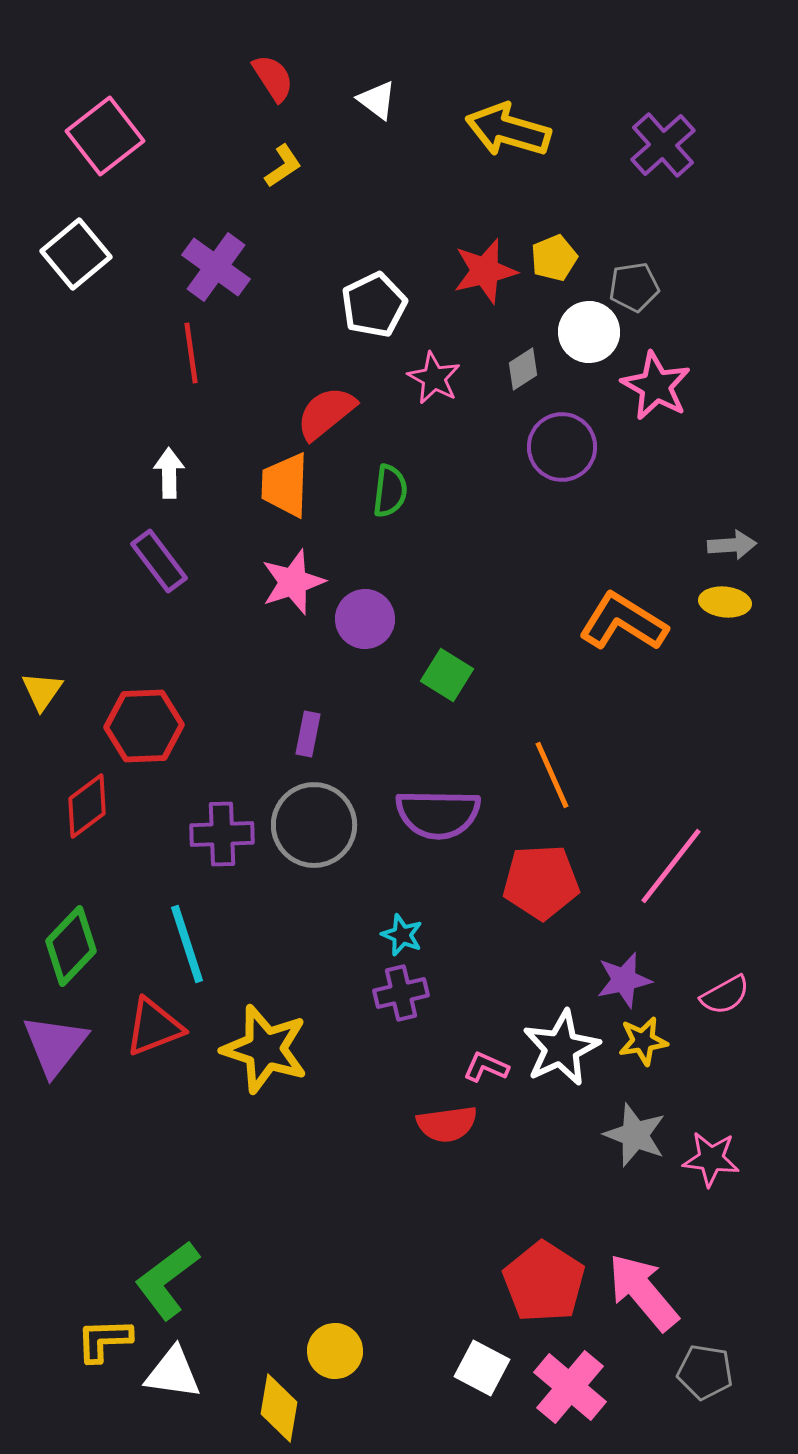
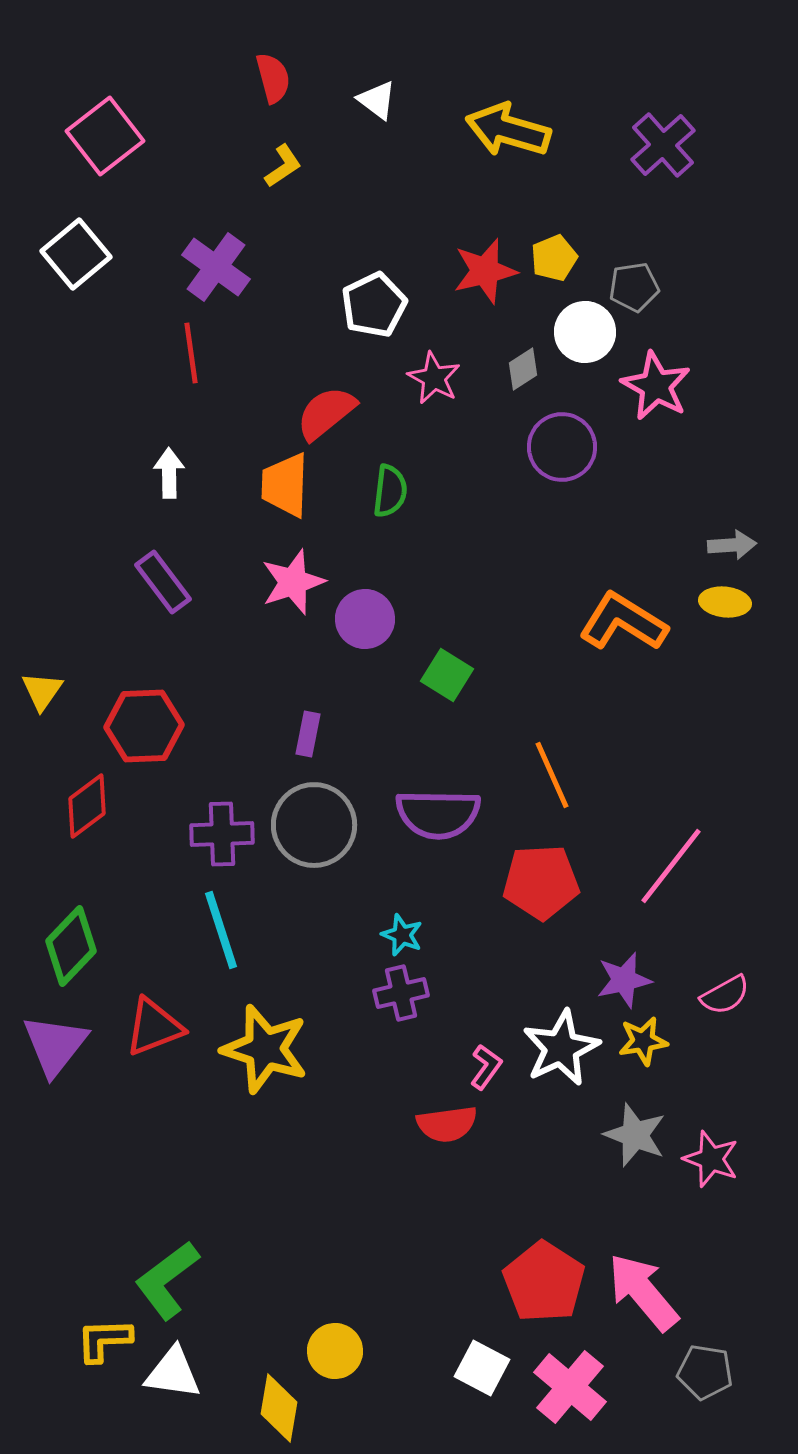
red semicircle at (273, 78): rotated 18 degrees clockwise
white circle at (589, 332): moved 4 px left
purple rectangle at (159, 561): moved 4 px right, 21 px down
cyan line at (187, 944): moved 34 px right, 14 px up
pink L-shape at (486, 1067): rotated 102 degrees clockwise
pink star at (711, 1159): rotated 14 degrees clockwise
